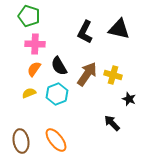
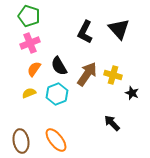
black triangle: rotated 35 degrees clockwise
pink cross: moved 5 px left, 1 px up; rotated 24 degrees counterclockwise
black star: moved 3 px right, 6 px up
